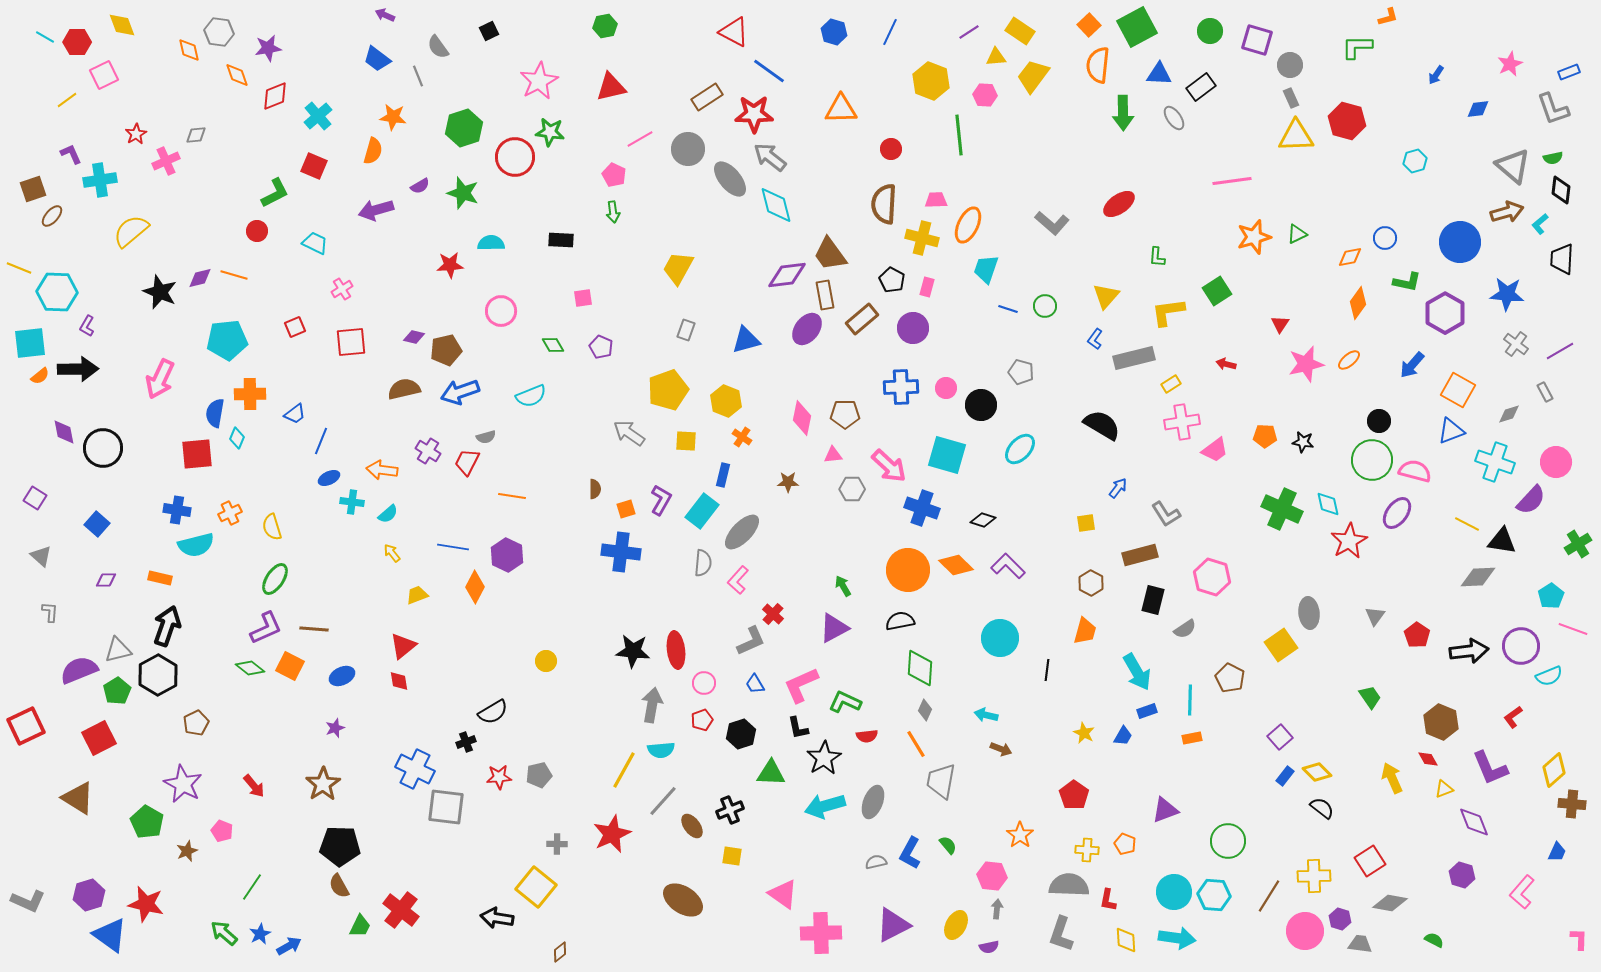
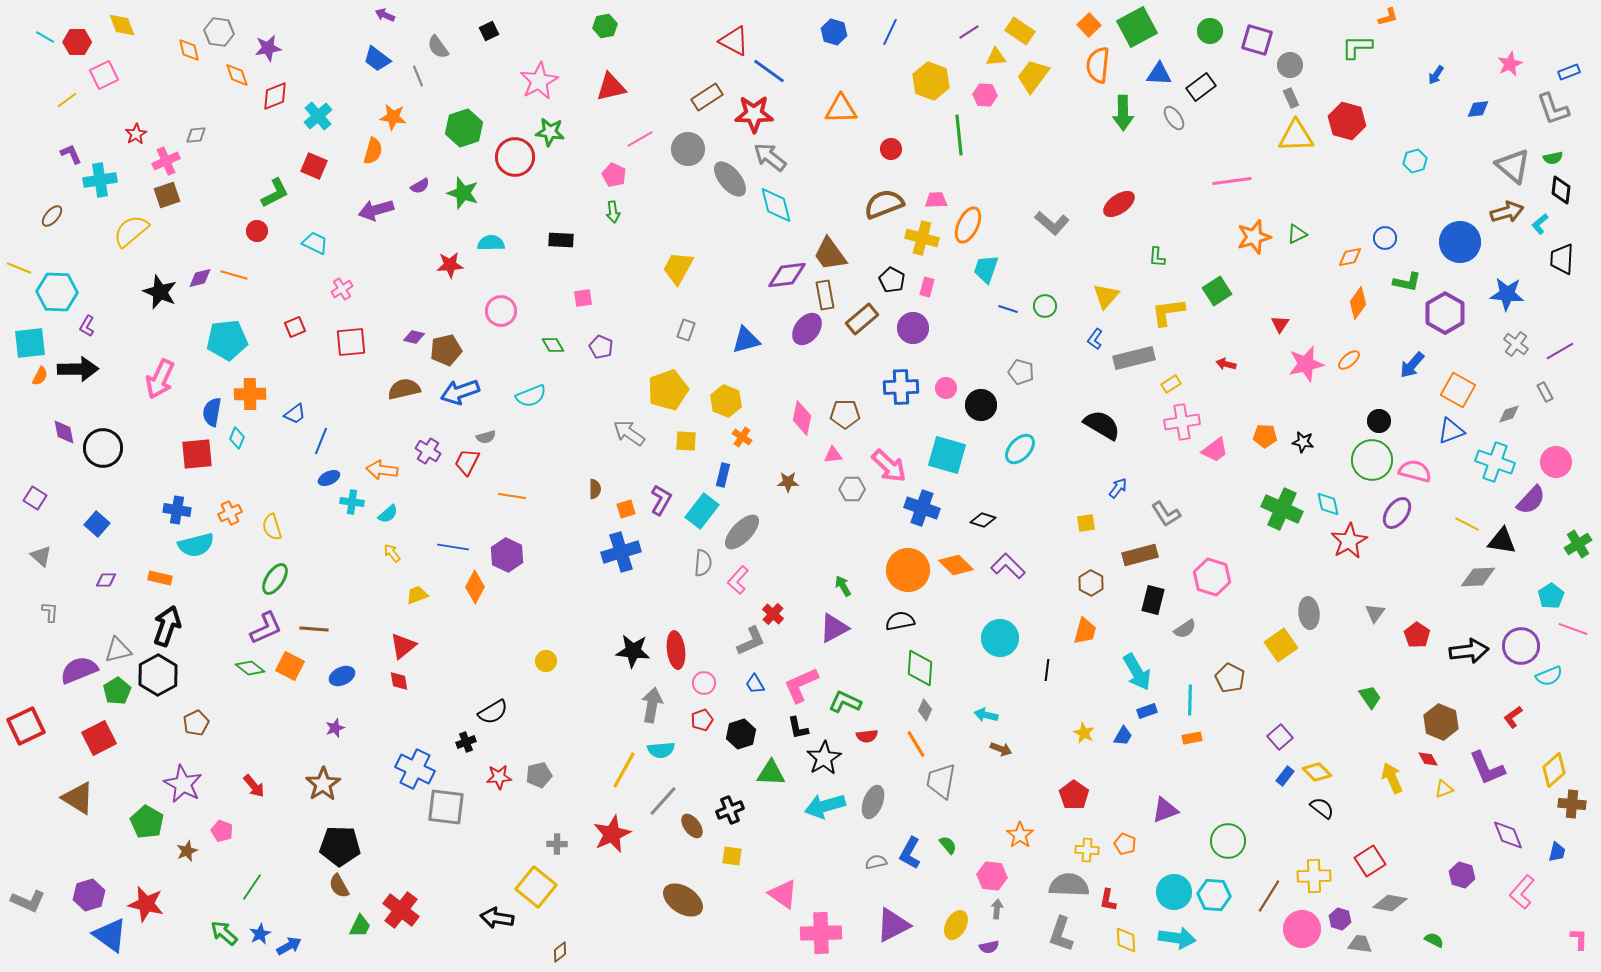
red triangle at (734, 32): moved 9 px down
brown square at (33, 189): moved 134 px right, 6 px down
brown semicircle at (884, 204): rotated 66 degrees clockwise
orange semicircle at (40, 376): rotated 24 degrees counterclockwise
blue semicircle at (215, 413): moved 3 px left, 1 px up
blue cross at (621, 552): rotated 24 degrees counterclockwise
gray triangle at (1375, 616): moved 3 px up
purple L-shape at (1490, 768): moved 3 px left
purple diamond at (1474, 822): moved 34 px right, 13 px down
blue trapezoid at (1557, 852): rotated 10 degrees counterclockwise
pink circle at (1305, 931): moved 3 px left, 2 px up
